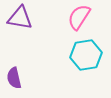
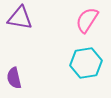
pink semicircle: moved 8 px right, 3 px down
cyan hexagon: moved 8 px down
